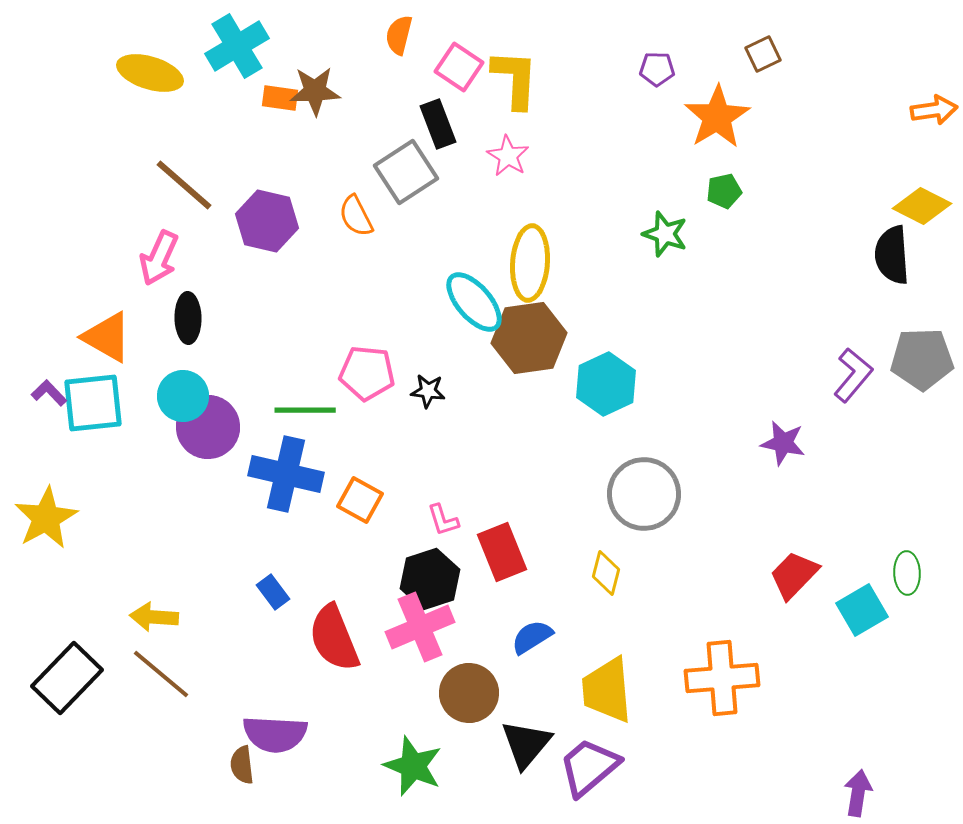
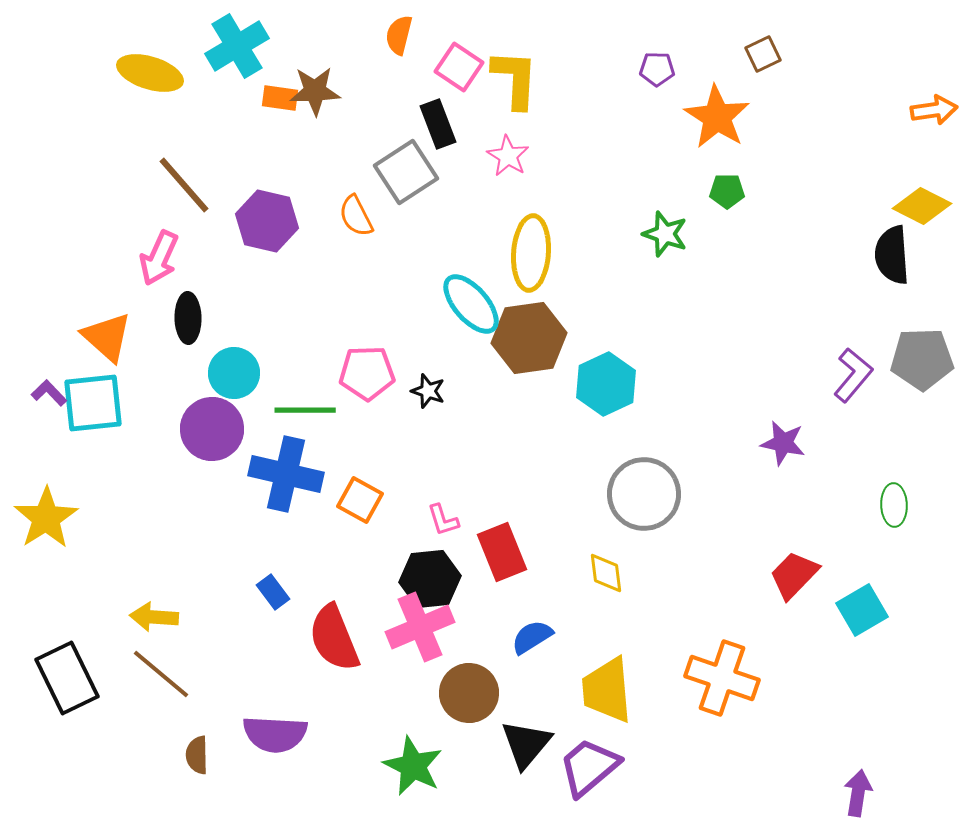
orange star at (717, 117): rotated 8 degrees counterclockwise
brown line at (184, 185): rotated 8 degrees clockwise
green pentagon at (724, 191): moved 3 px right; rotated 12 degrees clockwise
yellow ellipse at (530, 263): moved 1 px right, 10 px up
cyan ellipse at (474, 302): moved 3 px left, 2 px down
orange triangle at (107, 337): rotated 12 degrees clockwise
pink pentagon at (367, 373): rotated 8 degrees counterclockwise
black star at (428, 391): rotated 12 degrees clockwise
cyan circle at (183, 396): moved 51 px right, 23 px up
purple circle at (208, 427): moved 4 px right, 2 px down
yellow star at (46, 518): rotated 4 degrees counterclockwise
yellow diamond at (606, 573): rotated 21 degrees counterclockwise
green ellipse at (907, 573): moved 13 px left, 68 px up
black hexagon at (430, 579): rotated 12 degrees clockwise
black rectangle at (67, 678): rotated 70 degrees counterclockwise
orange cross at (722, 678): rotated 24 degrees clockwise
brown semicircle at (242, 765): moved 45 px left, 10 px up; rotated 6 degrees clockwise
green star at (413, 766): rotated 4 degrees clockwise
